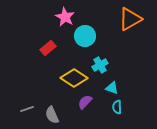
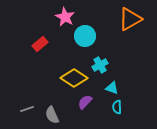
red rectangle: moved 8 px left, 4 px up
